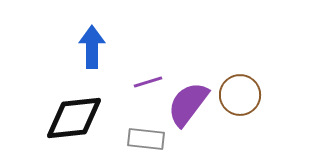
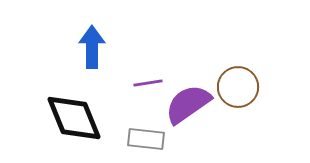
purple line: moved 1 px down; rotated 8 degrees clockwise
brown circle: moved 2 px left, 8 px up
purple semicircle: rotated 18 degrees clockwise
black diamond: rotated 74 degrees clockwise
